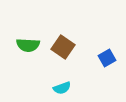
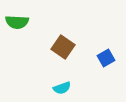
green semicircle: moved 11 px left, 23 px up
blue square: moved 1 px left
